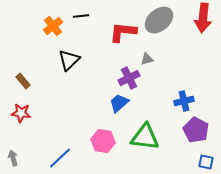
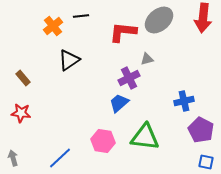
black triangle: rotated 10 degrees clockwise
brown rectangle: moved 3 px up
purple pentagon: moved 5 px right
